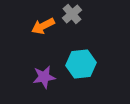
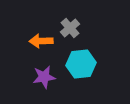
gray cross: moved 2 px left, 14 px down
orange arrow: moved 2 px left, 15 px down; rotated 25 degrees clockwise
